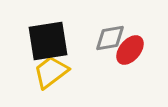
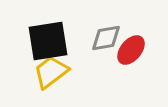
gray diamond: moved 4 px left
red ellipse: moved 1 px right
